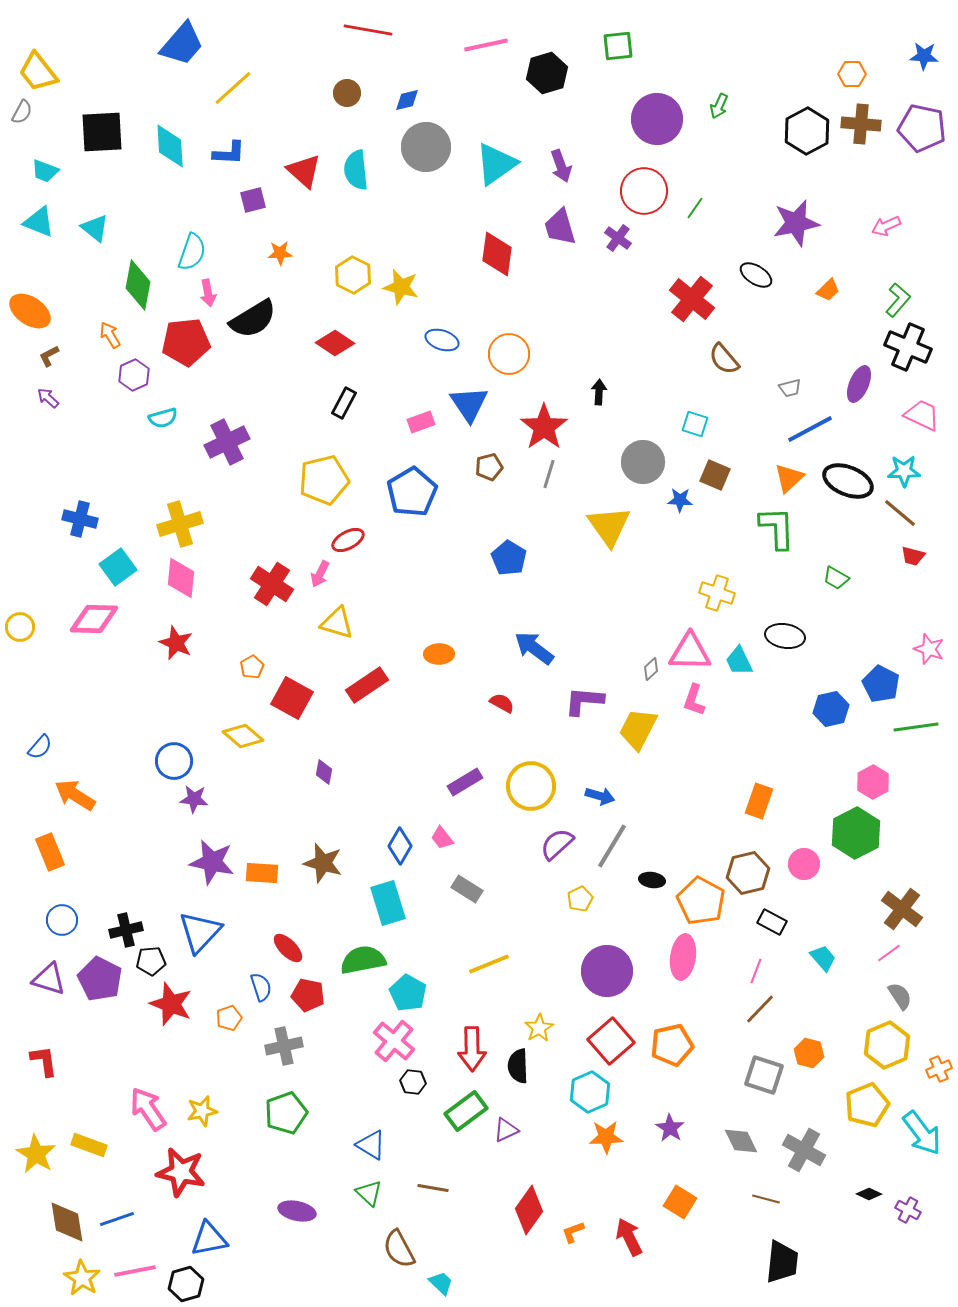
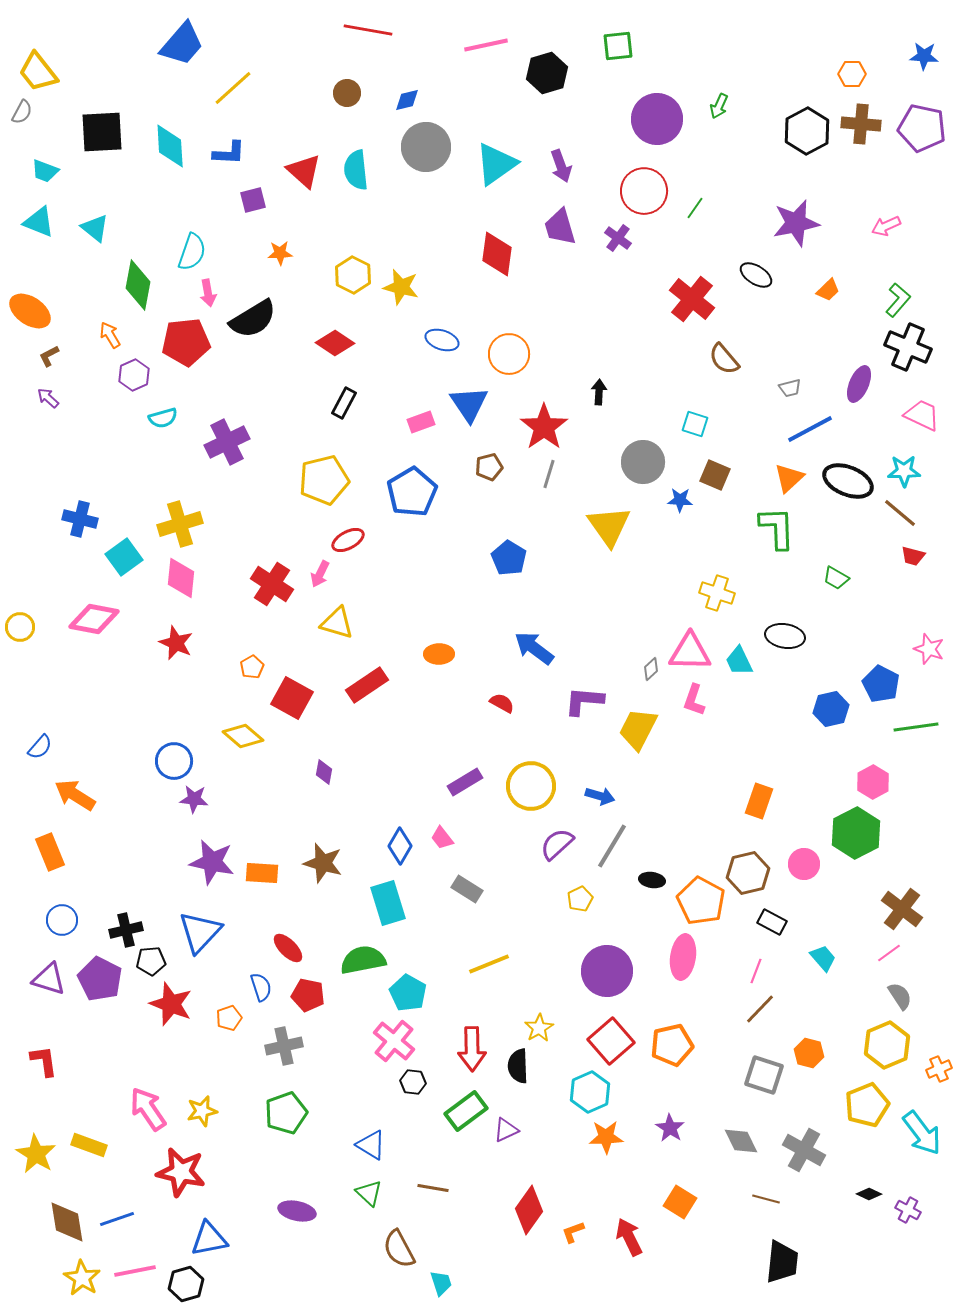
cyan square at (118, 567): moved 6 px right, 10 px up
pink diamond at (94, 619): rotated 9 degrees clockwise
cyan trapezoid at (441, 1283): rotated 28 degrees clockwise
